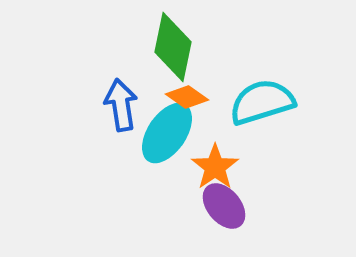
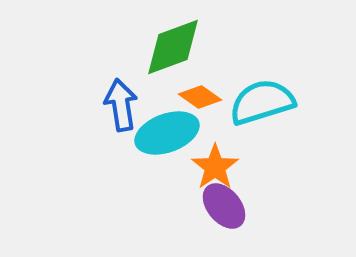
green diamond: rotated 58 degrees clockwise
orange diamond: moved 13 px right
cyan ellipse: rotated 36 degrees clockwise
